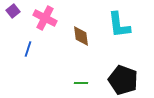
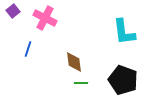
cyan L-shape: moved 5 px right, 7 px down
brown diamond: moved 7 px left, 26 px down
